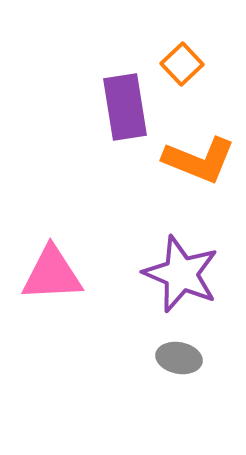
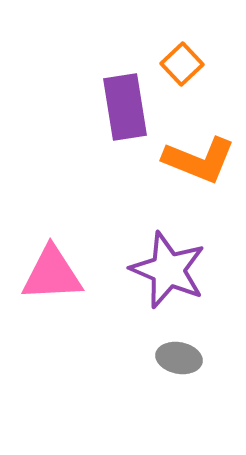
purple star: moved 13 px left, 4 px up
